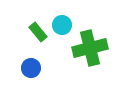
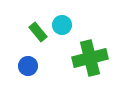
green cross: moved 10 px down
blue circle: moved 3 px left, 2 px up
